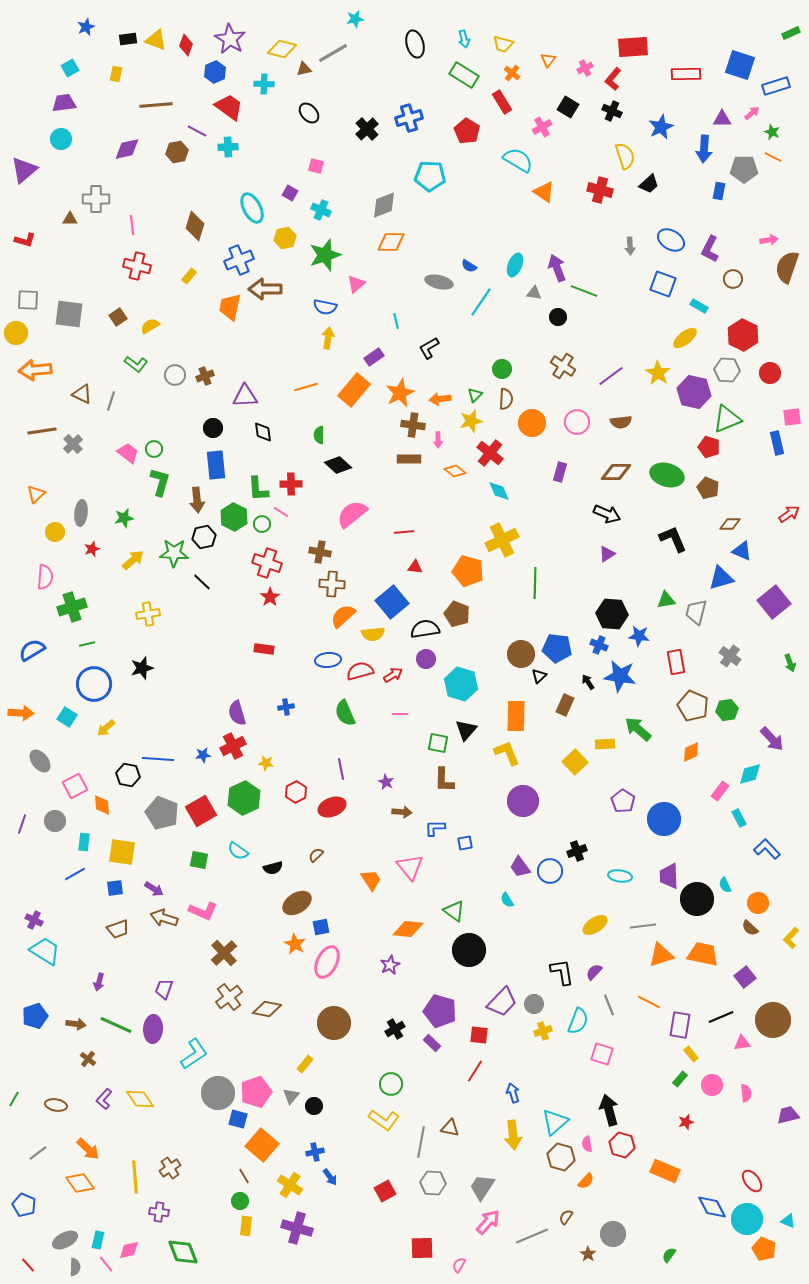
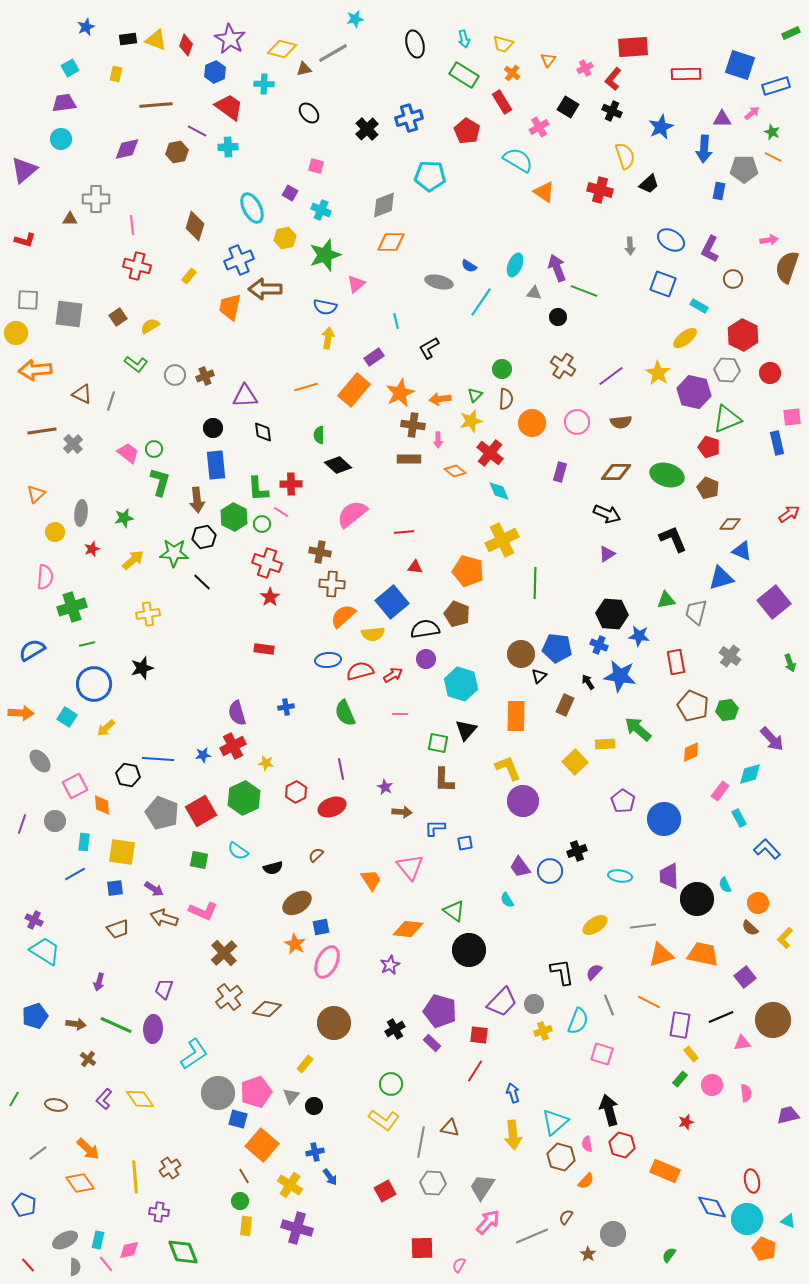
pink cross at (542, 127): moved 3 px left
yellow L-shape at (507, 753): moved 1 px right, 15 px down
purple star at (386, 782): moved 1 px left, 5 px down
yellow L-shape at (791, 938): moved 6 px left
red ellipse at (752, 1181): rotated 25 degrees clockwise
